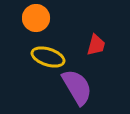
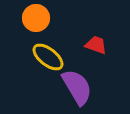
red trapezoid: rotated 85 degrees counterclockwise
yellow ellipse: rotated 20 degrees clockwise
